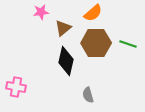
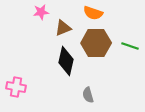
orange semicircle: rotated 60 degrees clockwise
brown triangle: rotated 18 degrees clockwise
green line: moved 2 px right, 2 px down
